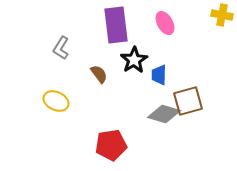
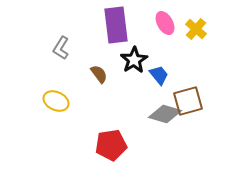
yellow cross: moved 26 px left, 14 px down; rotated 30 degrees clockwise
blue trapezoid: rotated 140 degrees clockwise
gray diamond: moved 1 px right
